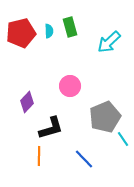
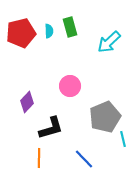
cyan line: rotated 21 degrees clockwise
orange line: moved 2 px down
